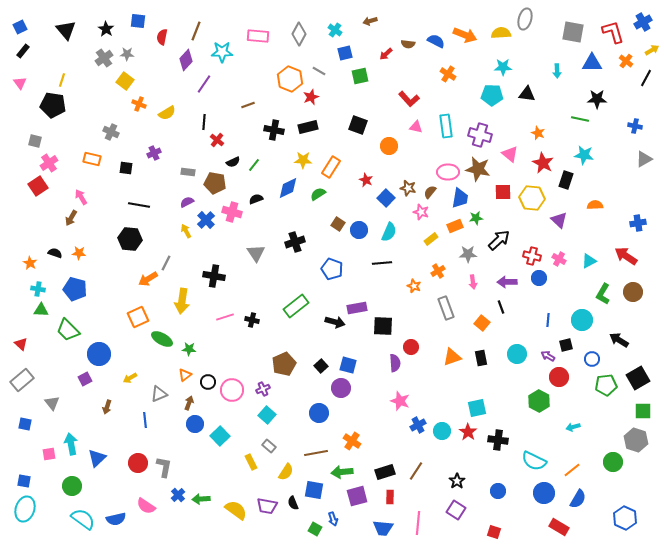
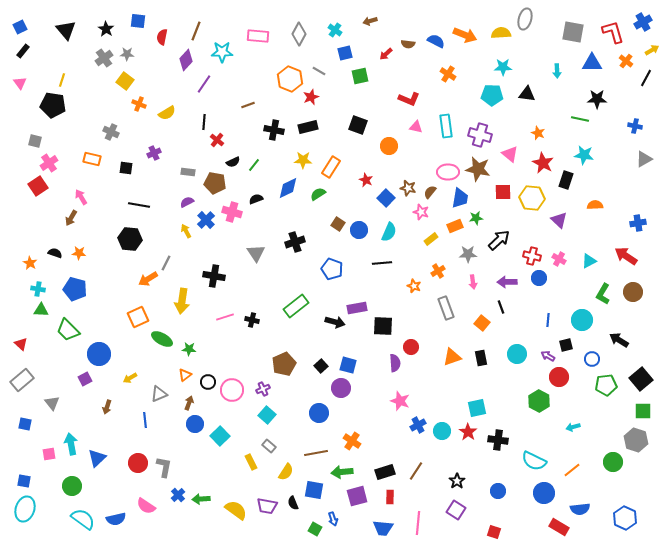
red L-shape at (409, 99): rotated 25 degrees counterclockwise
black square at (638, 378): moved 3 px right, 1 px down; rotated 10 degrees counterclockwise
blue semicircle at (578, 499): moved 2 px right, 10 px down; rotated 54 degrees clockwise
